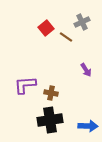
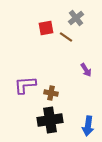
gray cross: moved 6 px left, 4 px up; rotated 14 degrees counterclockwise
red square: rotated 28 degrees clockwise
blue arrow: rotated 96 degrees clockwise
